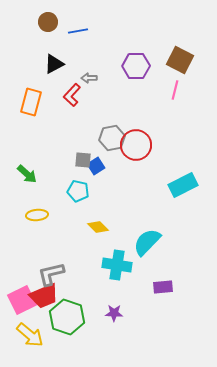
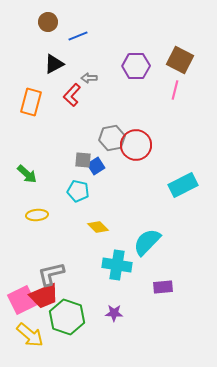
blue line: moved 5 px down; rotated 12 degrees counterclockwise
